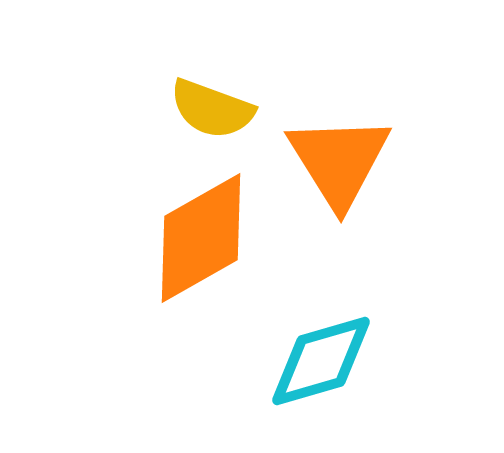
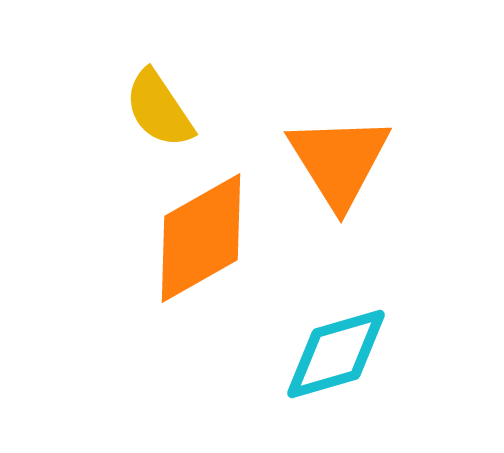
yellow semicircle: moved 53 px left; rotated 36 degrees clockwise
cyan diamond: moved 15 px right, 7 px up
